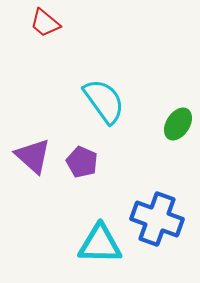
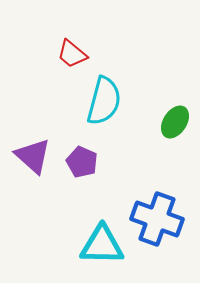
red trapezoid: moved 27 px right, 31 px down
cyan semicircle: rotated 51 degrees clockwise
green ellipse: moved 3 px left, 2 px up
cyan triangle: moved 2 px right, 1 px down
